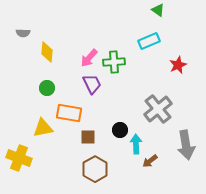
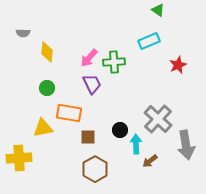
gray cross: moved 10 px down; rotated 8 degrees counterclockwise
yellow cross: rotated 25 degrees counterclockwise
